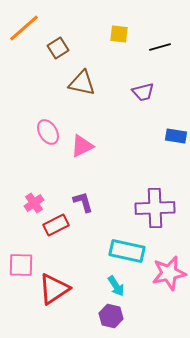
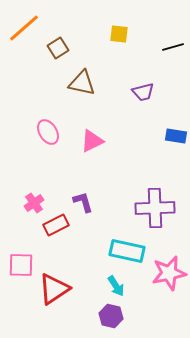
black line: moved 13 px right
pink triangle: moved 10 px right, 5 px up
